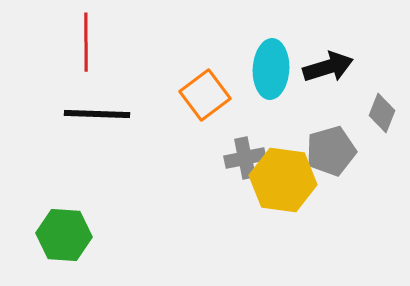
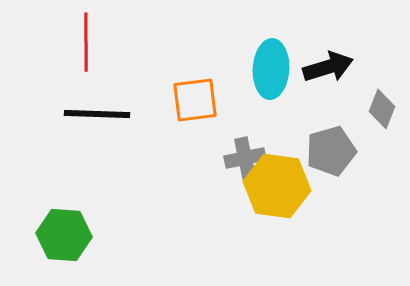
orange square: moved 10 px left, 5 px down; rotated 30 degrees clockwise
gray diamond: moved 4 px up
yellow hexagon: moved 6 px left, 6 px down
